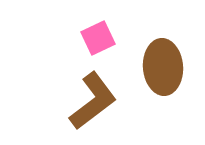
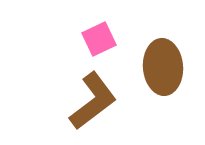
pink square: moved 1 px right, 1 px down
